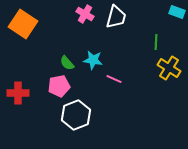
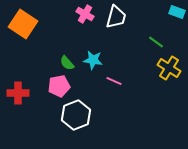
green line: rotated 56 degrees counterclockwise
pink line: moved 2 px down
